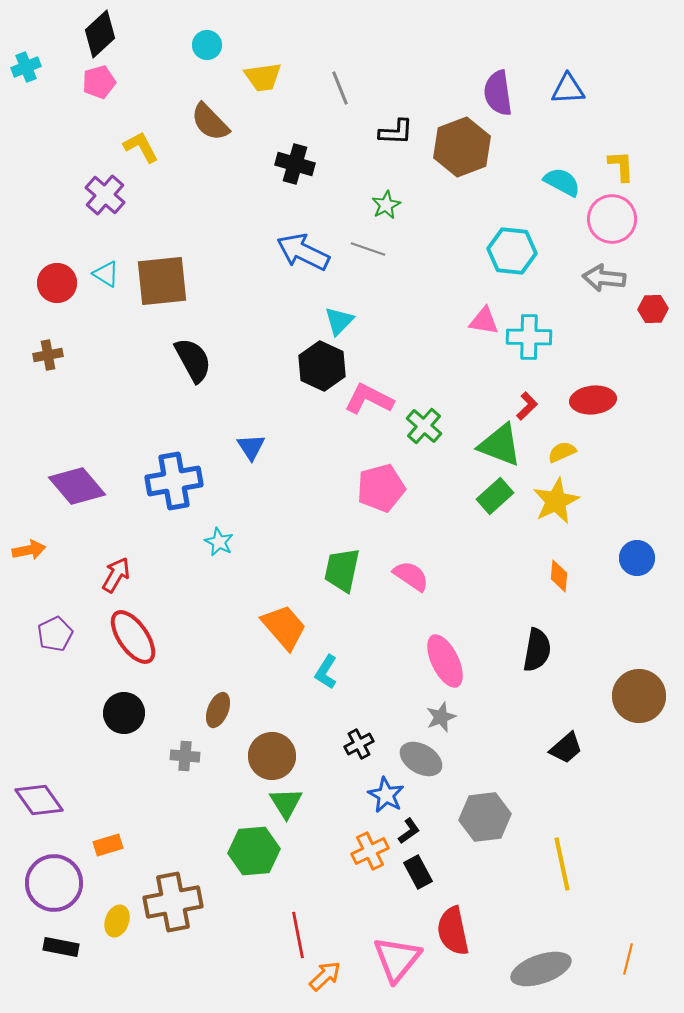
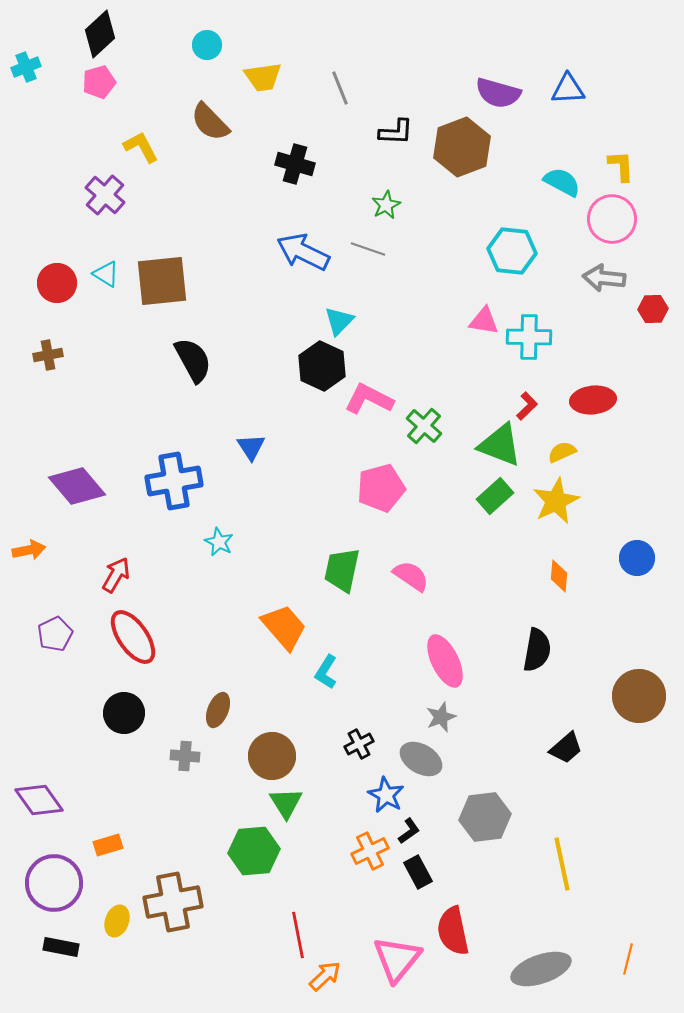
purple semicircle at (498, 93): rotated 66 degrees counterclockwise
